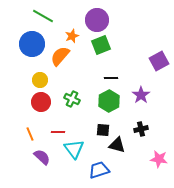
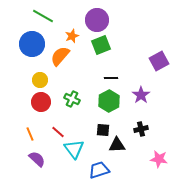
red line: rotated 40 degrees clockwise
black triangle: rotated 18 degrees counterclockwise
purple semicircle: moved 5 px left, 2 px down
